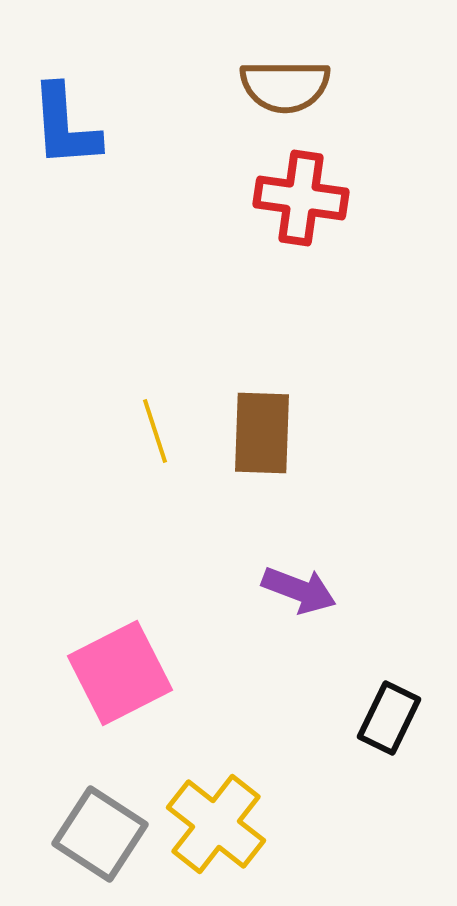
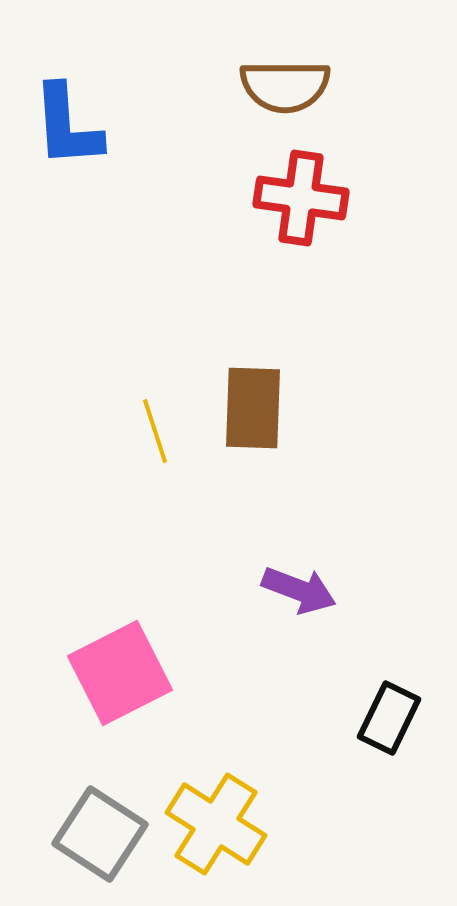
blue L-shape: moved 2 px right
brown rectangle: moved 9 px left, 25 px up
yellow cross: rotated 6 degrees counterclockwise
